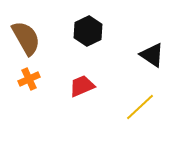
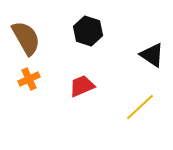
black hexagon: rotated 16 degrees counterclockwise
